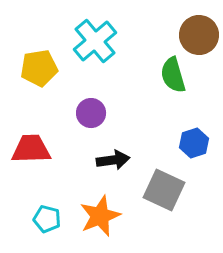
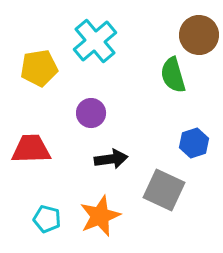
black arrow: moved 2 px left, 1 px up
